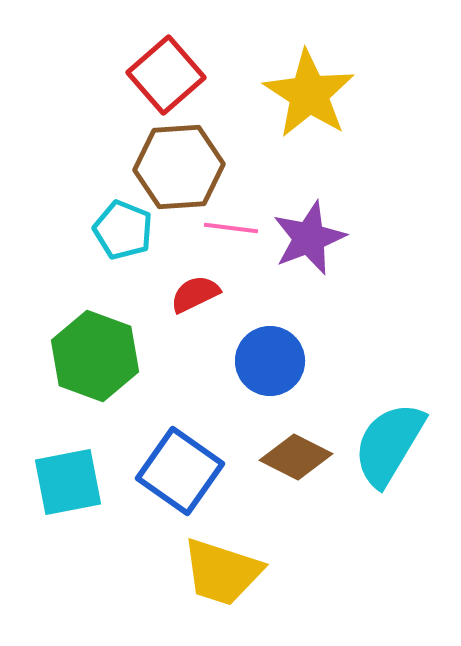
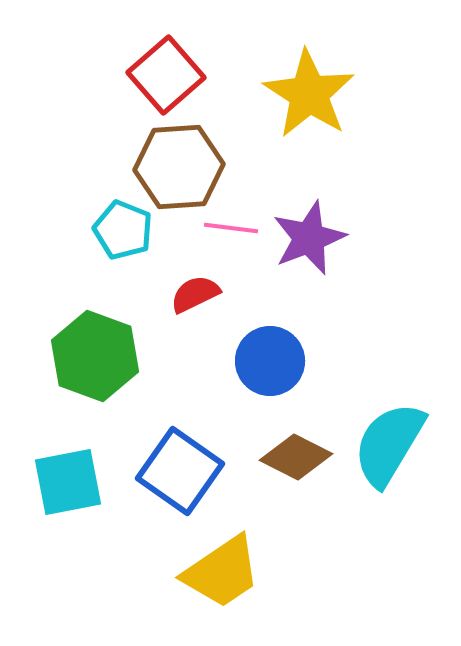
yellow trapezoid: rotated 52 degrees counterclockwise
